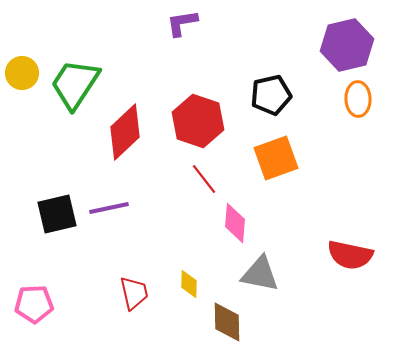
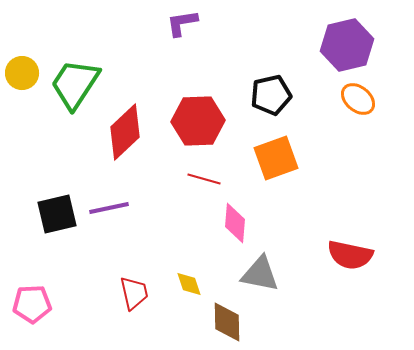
orange ellipse: rotated 48 degrees counterclockwise
red hexagon: rotated 21 degrees counterclockwise
red line: rotated 36 degrees counterclockwise
yellow diamond: rotated 20 degrees counterclockwise
pink pentagon: moved 2 px left
